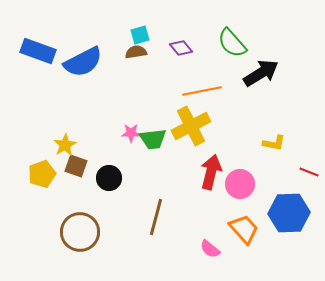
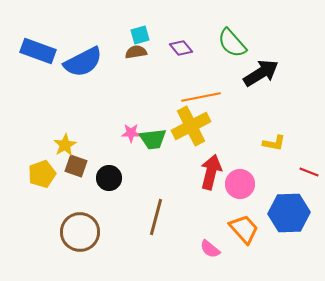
orange line: moved 1 px left, 6 px down
